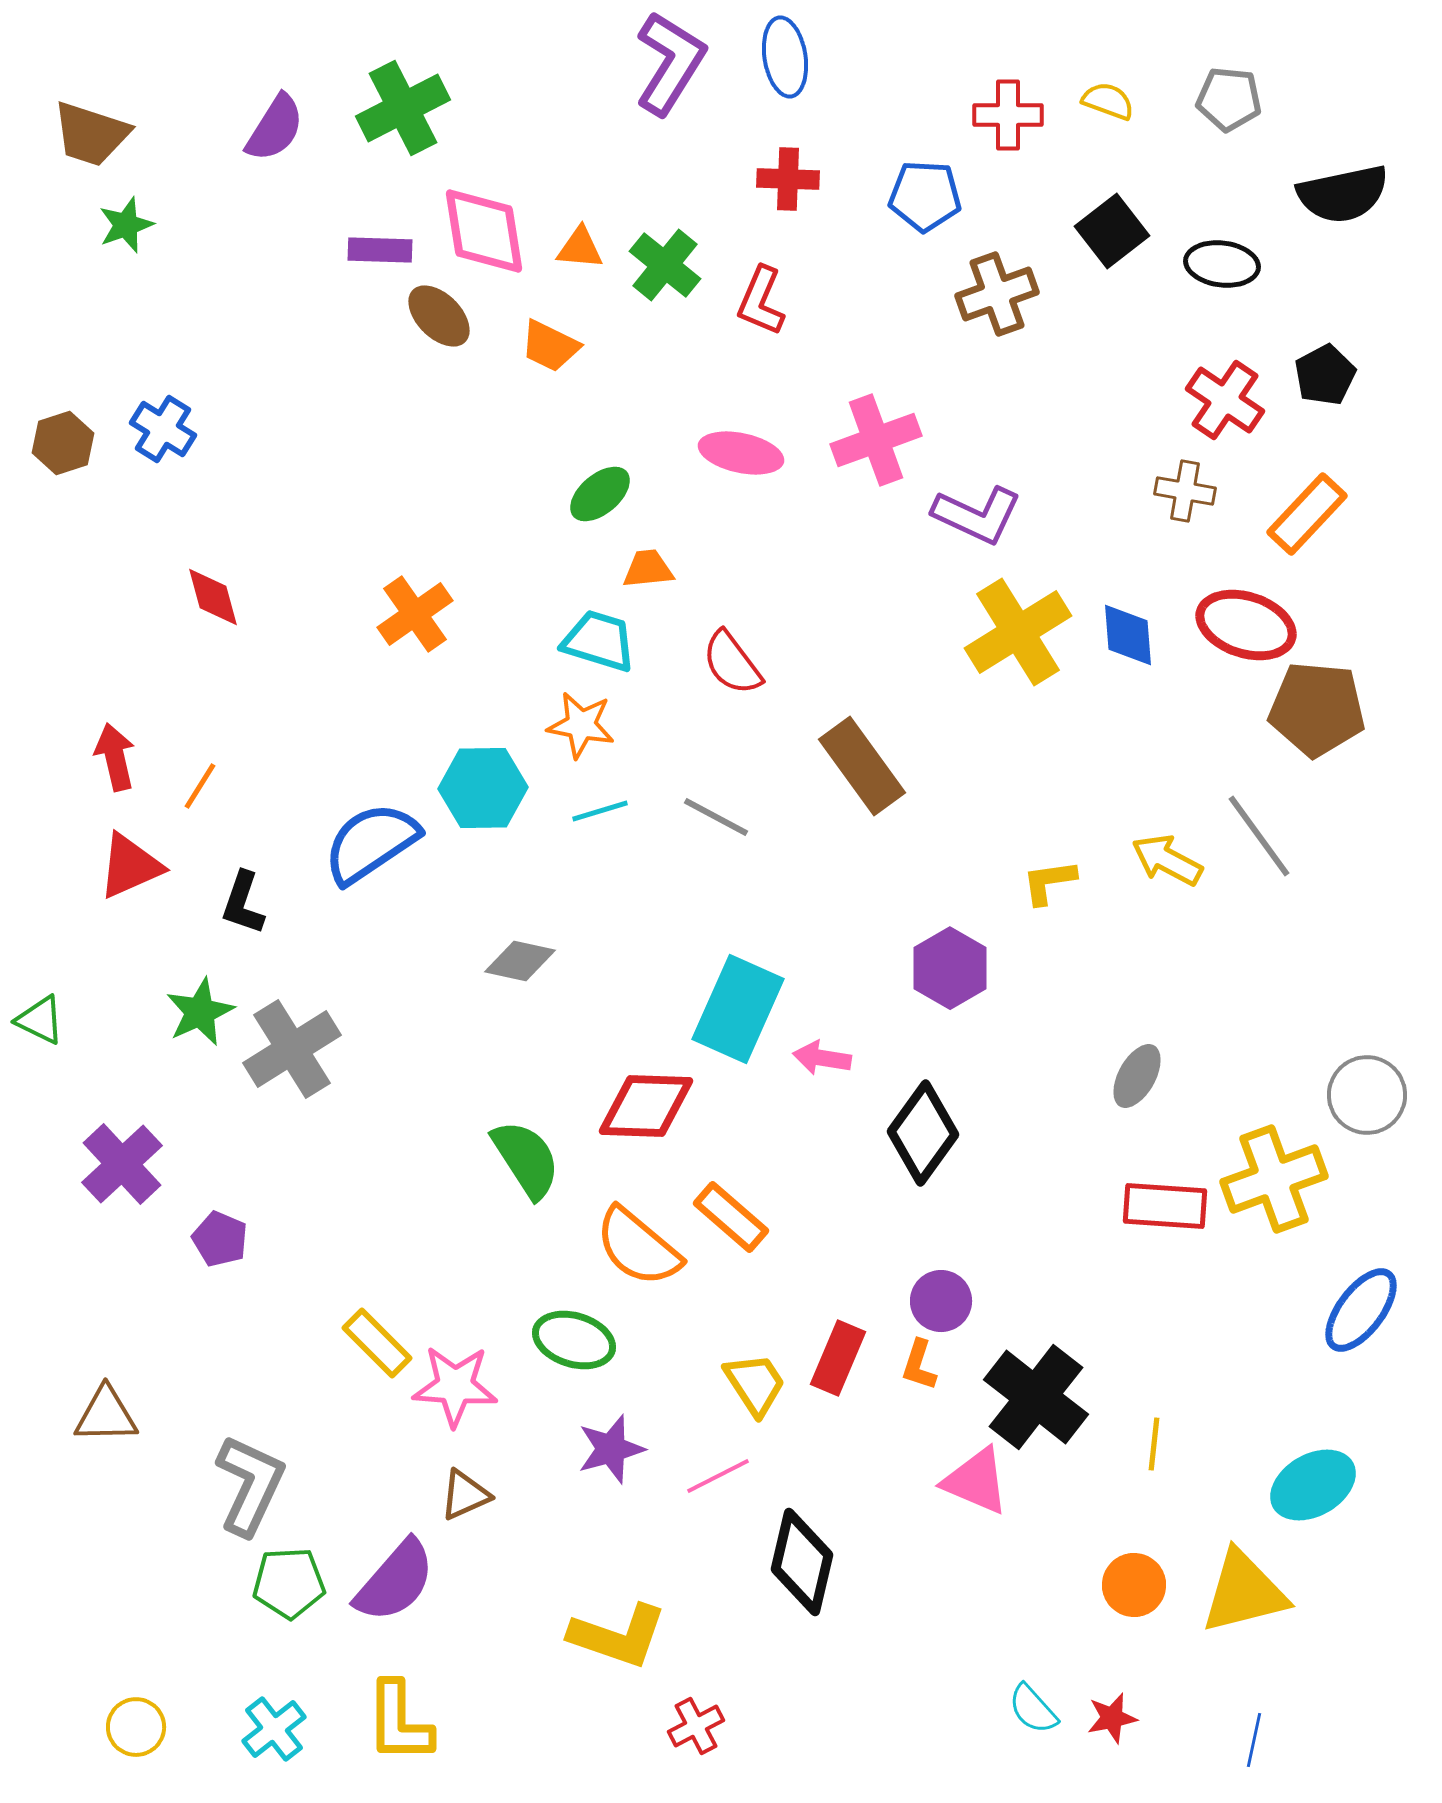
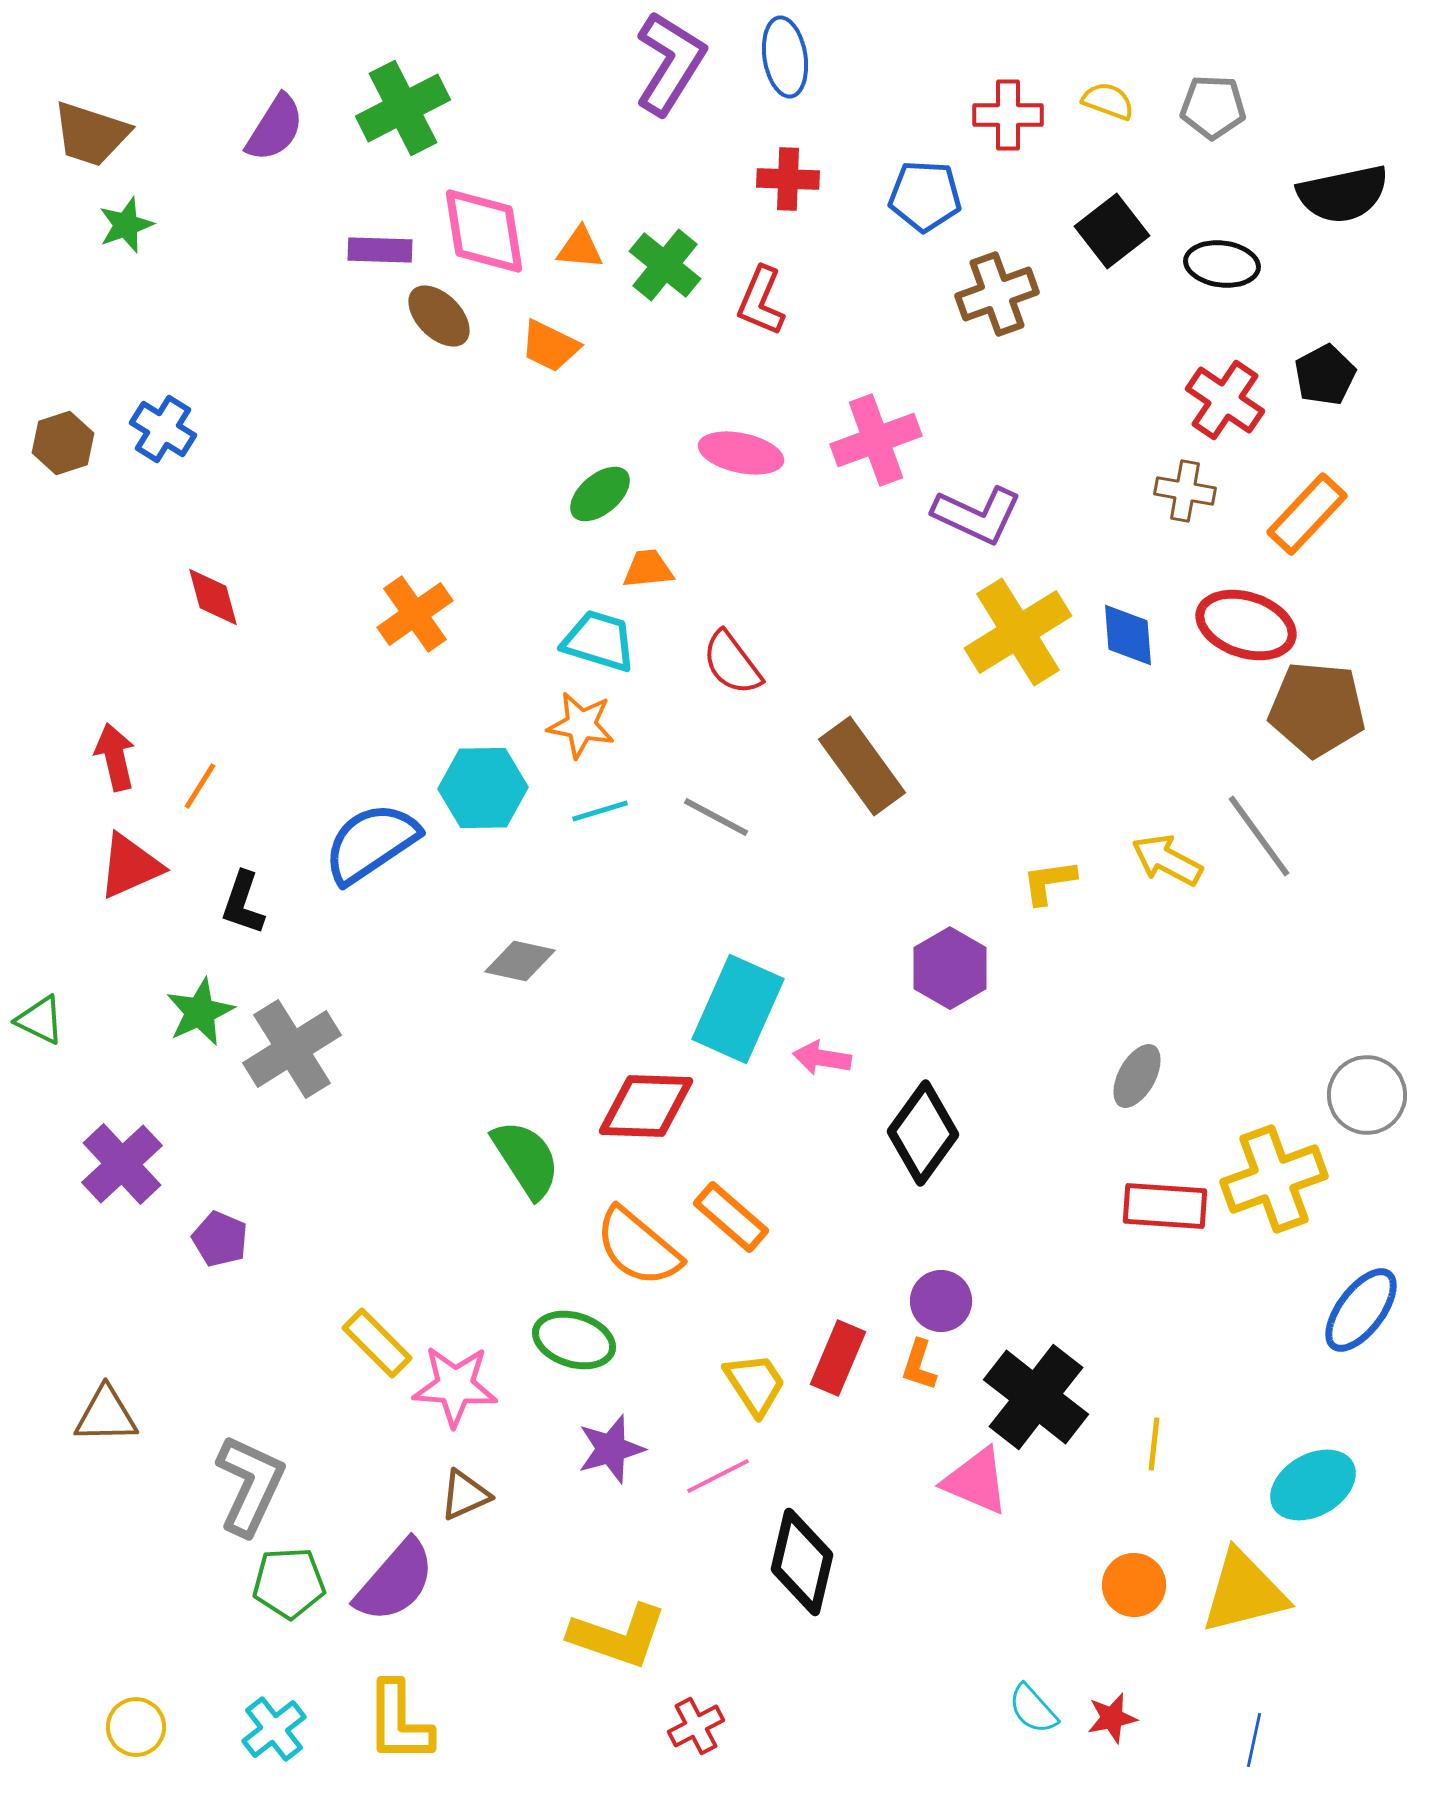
gray pentagon at (1229, 99): moved 16 px left, 8 px down; rotated 4 degrees counterclockwise
